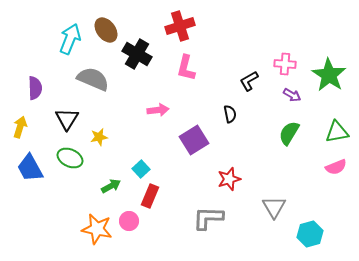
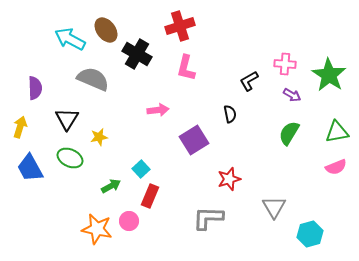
cyan arrow: rotated 84 degrees counterclockwise
